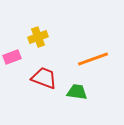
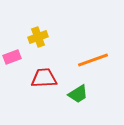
orange line: moved 1 px down
red trapezoid: rotated 24 degrees counterclockwise
green trapezoid: moved 1 px right, 2 px down; rotated 140 degrees clockwise
